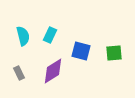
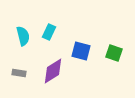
cyan rectangle: moved 1 px left, 3 px up
green square: rotated 24 degrees clockwise
gray rectangle: rotated 56 degrees counterclockwise
